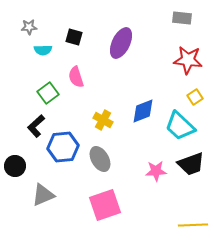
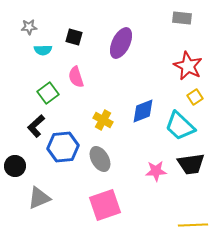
red star: moved 6 px down; rotated 20 degrees clockwise
black trapezoid: rotated 12 degrees clockwise
gray triangle: moved 4 px left, 3 px down
